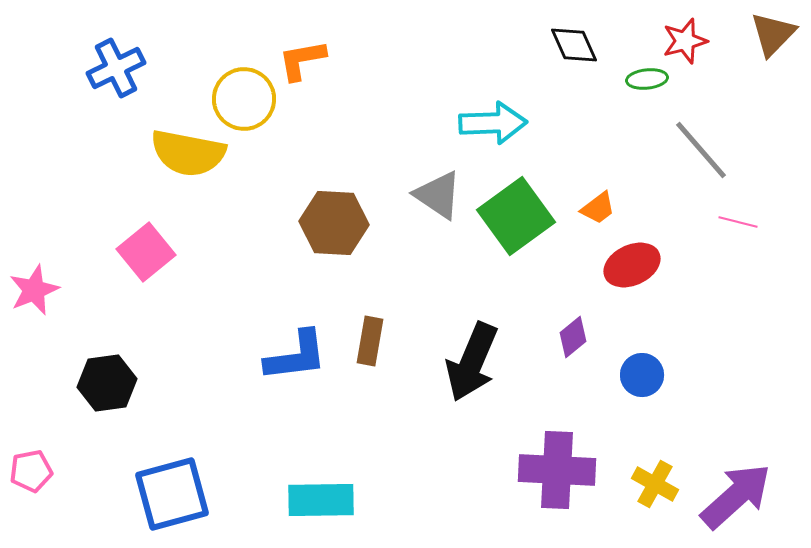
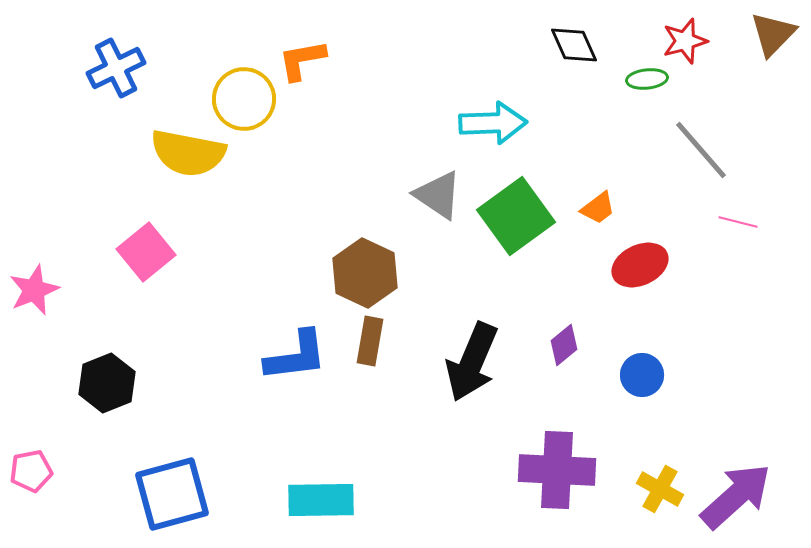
brown hexagon: moved 31 px right, 50 px down; rotated 22 degrees clockwise
red ellipse: moved 8 px right
purple diamond: moved 9 px left, 8 px down
black hexagon: rotated 14 degrees counterclockwise
yellow cross: moved 5 px right, 5 px down
